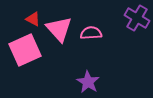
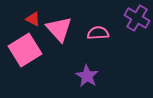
pink semicircle: moved 7 px right
pink square: rotated 8 degrees counterclockwise
purple star: moved 1 px left, 6 px up
